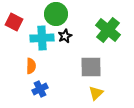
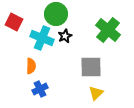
cyan cross: rotated 25 degrees clockwise
